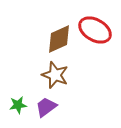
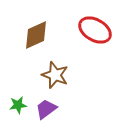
brown diamond: moved 23 px left, 4 px up
purple trapezoid: moved 2 px down
